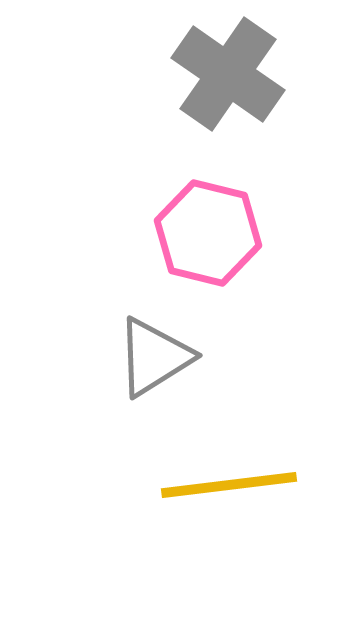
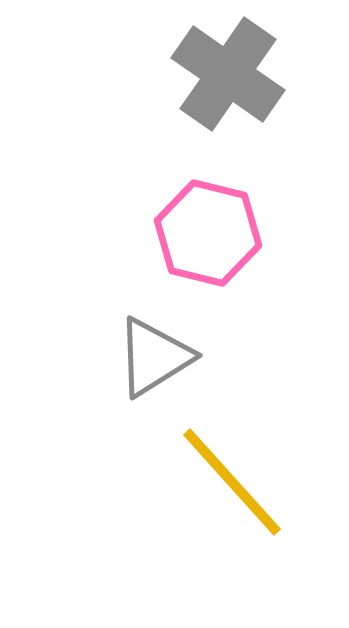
yellow line: moved 3 px right, 3 px up; rotated 55 degrees clockwise
